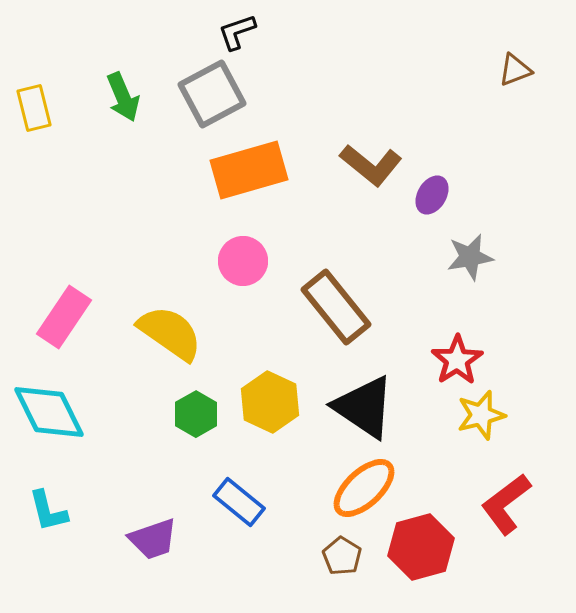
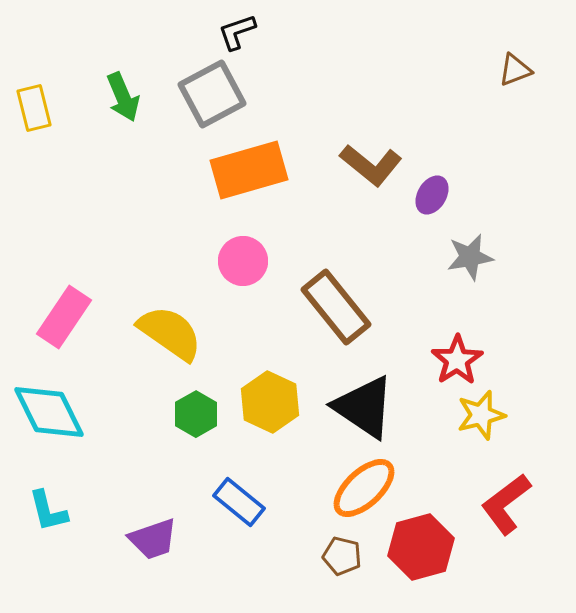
brown pentagon: rotated 18 degrees counterclockwise
